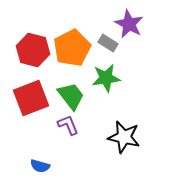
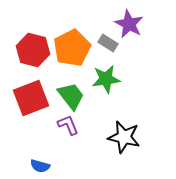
green star: moved 1 px down
